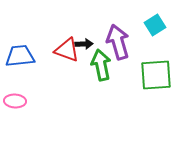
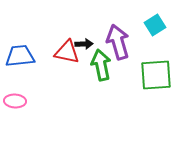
red triangle: moved 2 px down; rotated 8 degrees counterclockwise
